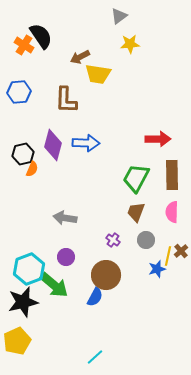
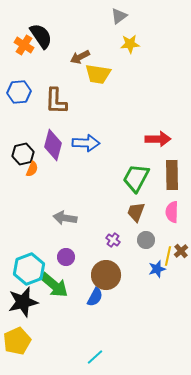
brown L-shape: moved 10 px left, 1 px down
